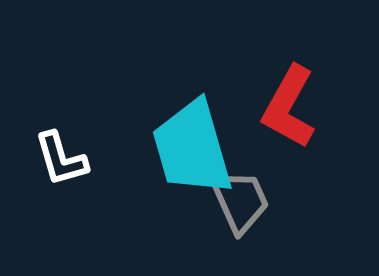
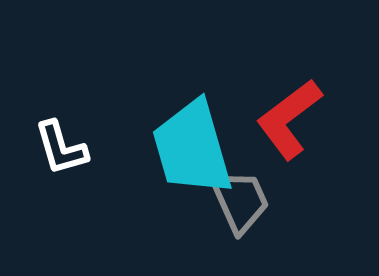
red L-shape: moved 12 px down; rotated 24 degrees clockwise
white L-shape: moved 11 px up
